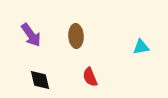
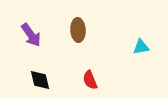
brown ellipse: moved 2 px right, 6 px up
red semicircle: moved 3 px down
